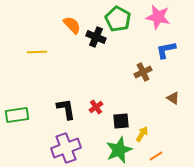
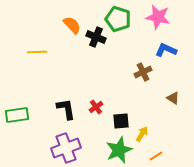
green pentagon: rotated 10 degrees counterclockwise
blue L-shape: rotated 35 degrees clockwise
